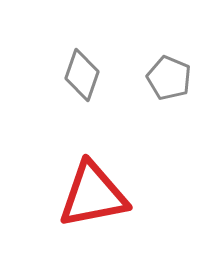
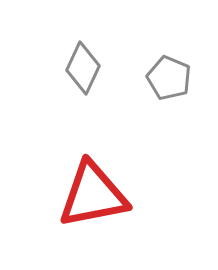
gray diamond: moved 1 px right, 7 px up; rotated 6 degrees clockwise
